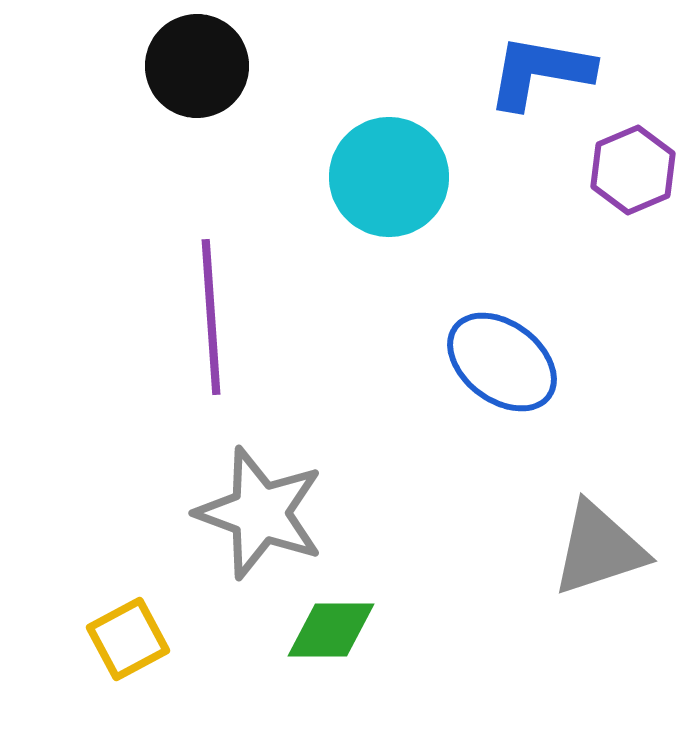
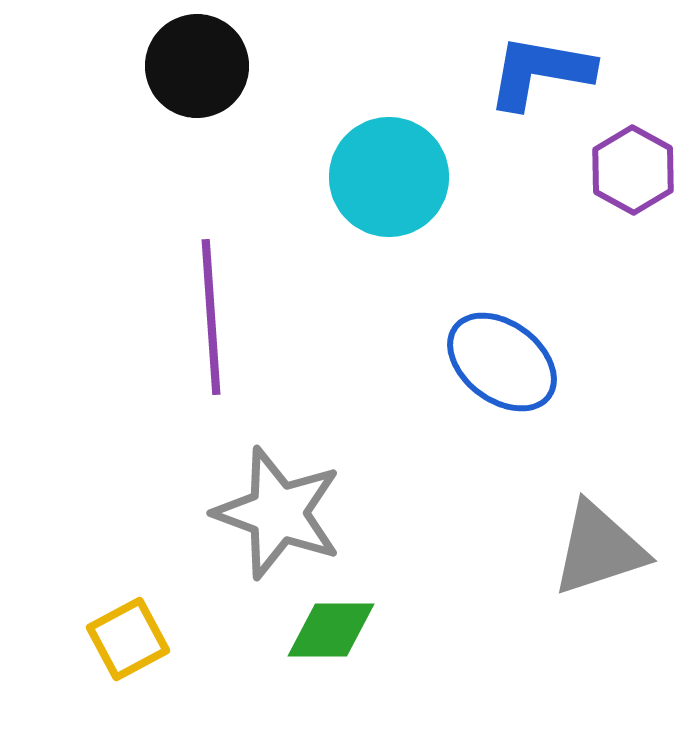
purple hexagon: rotated 8 degrees counterclockwise
gray star: moved 18 px right
